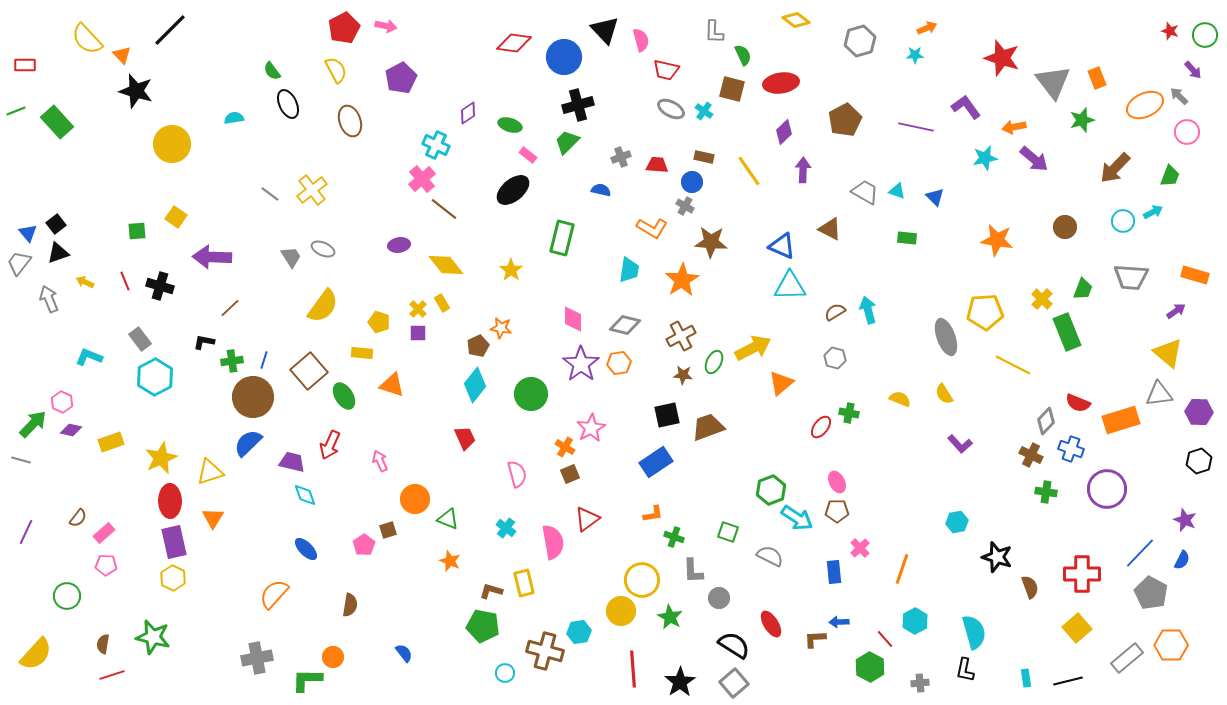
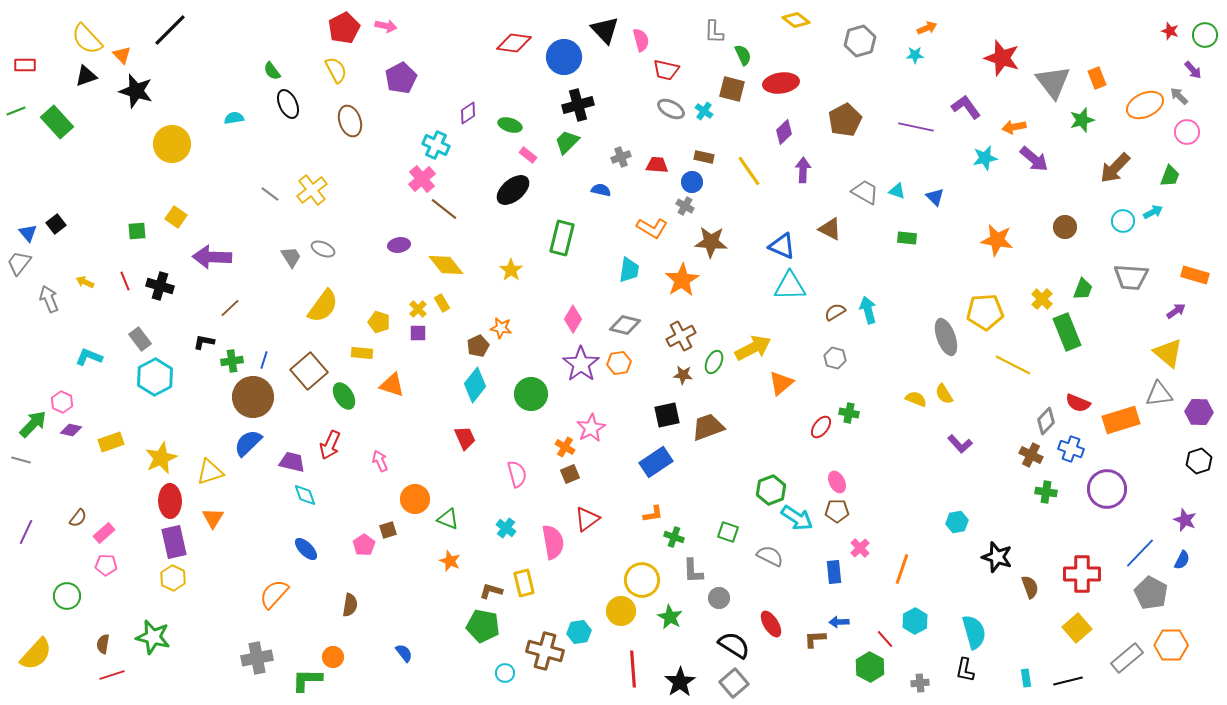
black triangle at (58, 253): moved 28 px right, 177 px up
pink diamond at (573, 319): rotated 32 degrees clockwise
yellow semicircle at (900, 399): moved 16 px right
